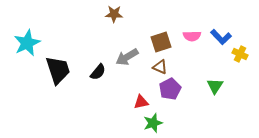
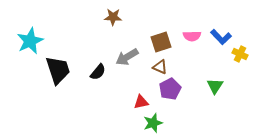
brown star: moved 1 px left, 3 px down
cyan star: moved 3 px right, 2 px up
